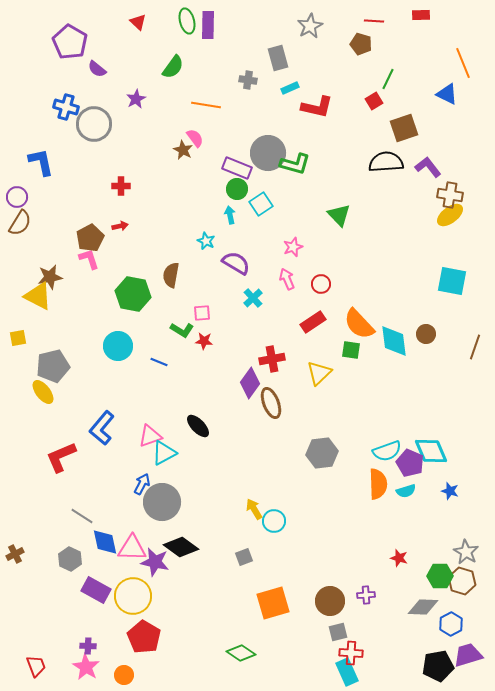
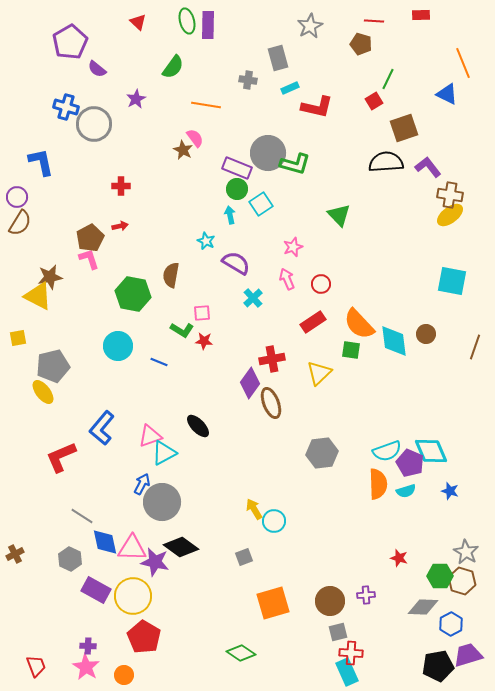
purple pentagon at (70, 42): rotated 12 degrees clockwise
